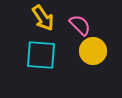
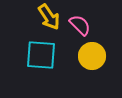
yellow arrow: moved 6 px right, 1 px up
yellow circle: moved 1 px left, 5 px down
